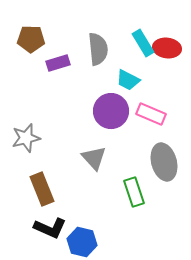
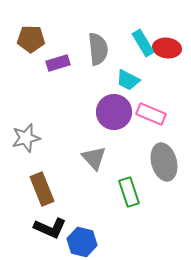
purple circle: moved 3 px right, 1 px down
green rectangle: moved 5 px left
